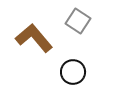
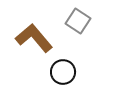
black circle: moved 10 px left
